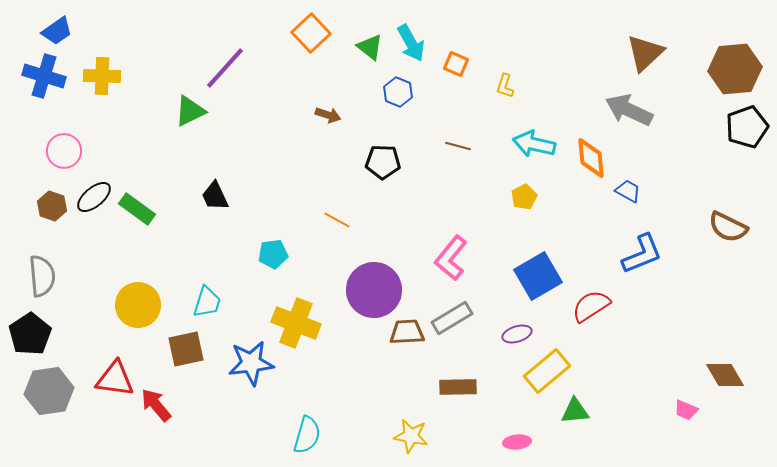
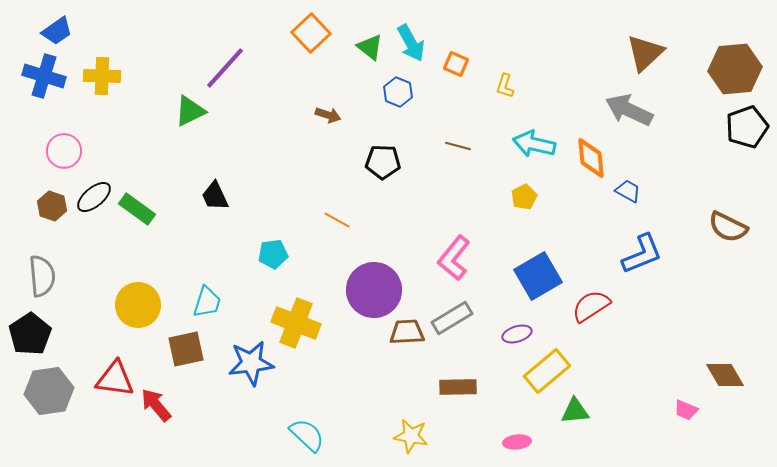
pink L-shape at (451, 258): moved 3 px right
cyan semicircle at (307, 435): rotated 63 degrees counterclockwise
